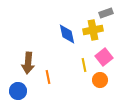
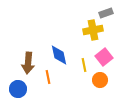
blue diamond: moved 8 px left, 21 px down
blue circle: moved 2 px up
